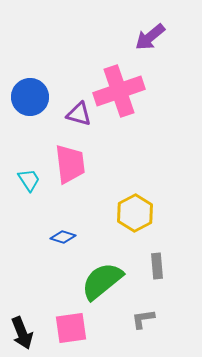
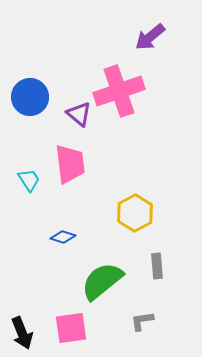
purple triangle: rotated 24 degrees clockwise
gray L-shape: moved 1 px left, 2 px down
